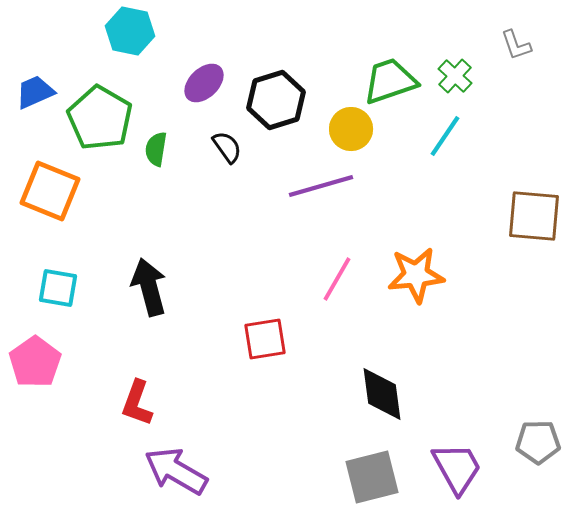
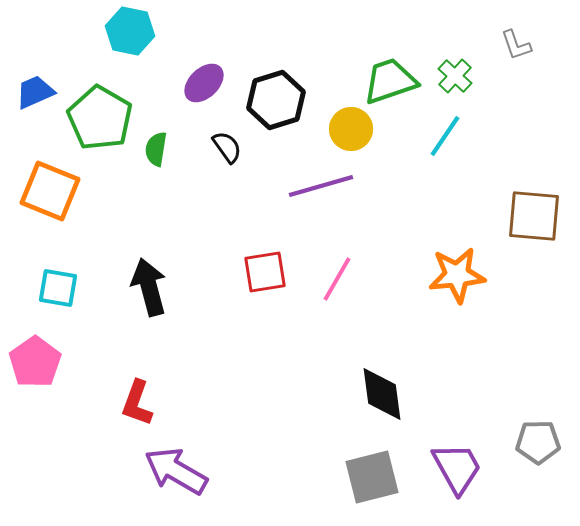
orange star: moved 41 px right
red square: moved 67 px up
